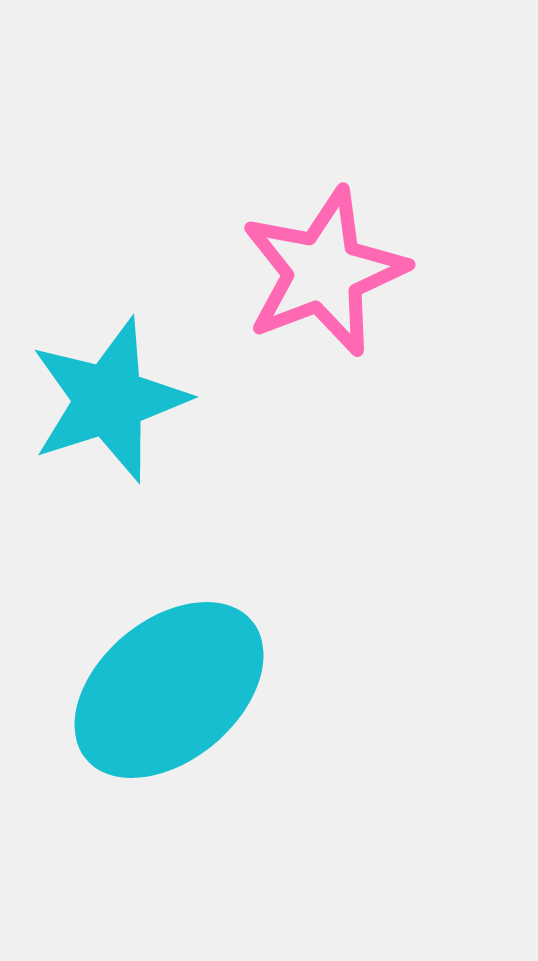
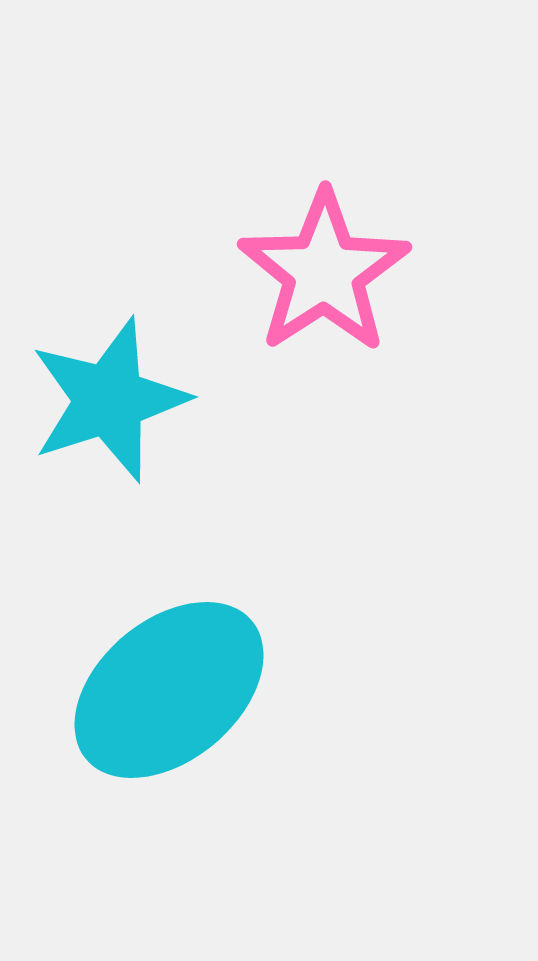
pink star: rotated 12 degrees counterclockwise
